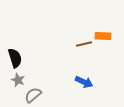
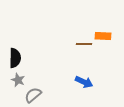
brown line: rotated 14 degrees clockwise
black semicircle: rotated 18 degrees clockwise
